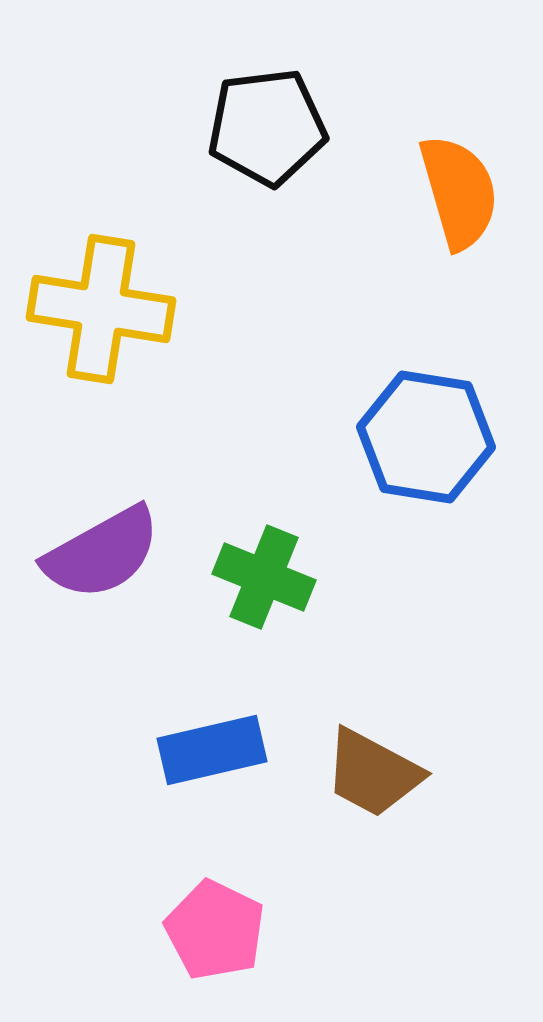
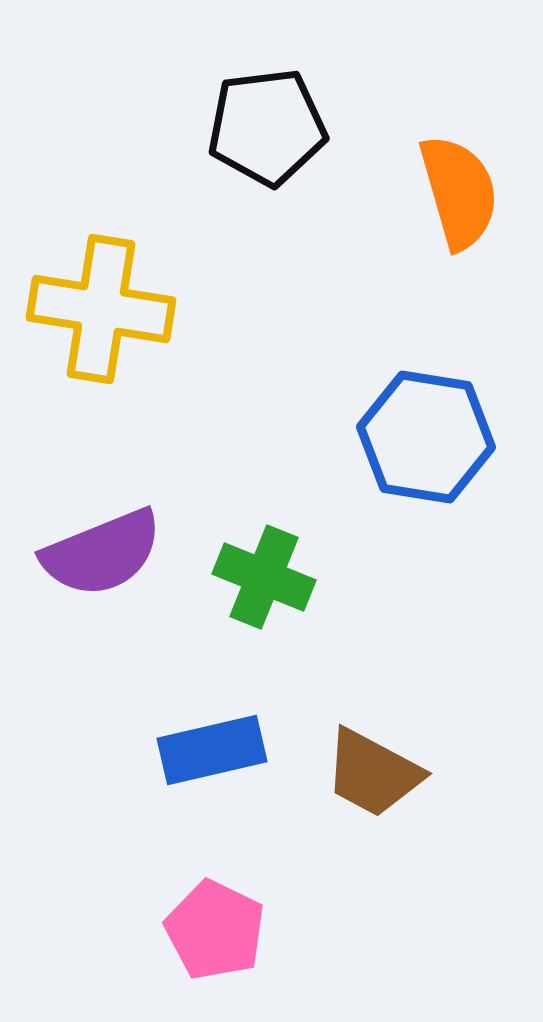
purple semicircle: rotated 7 degrees clockwise
